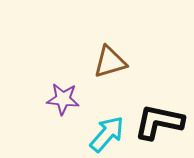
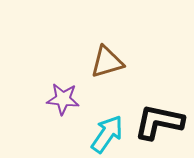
brown triangle: moved 3 px left
cyan arrow: rotated 6 degrees counterclockwise
